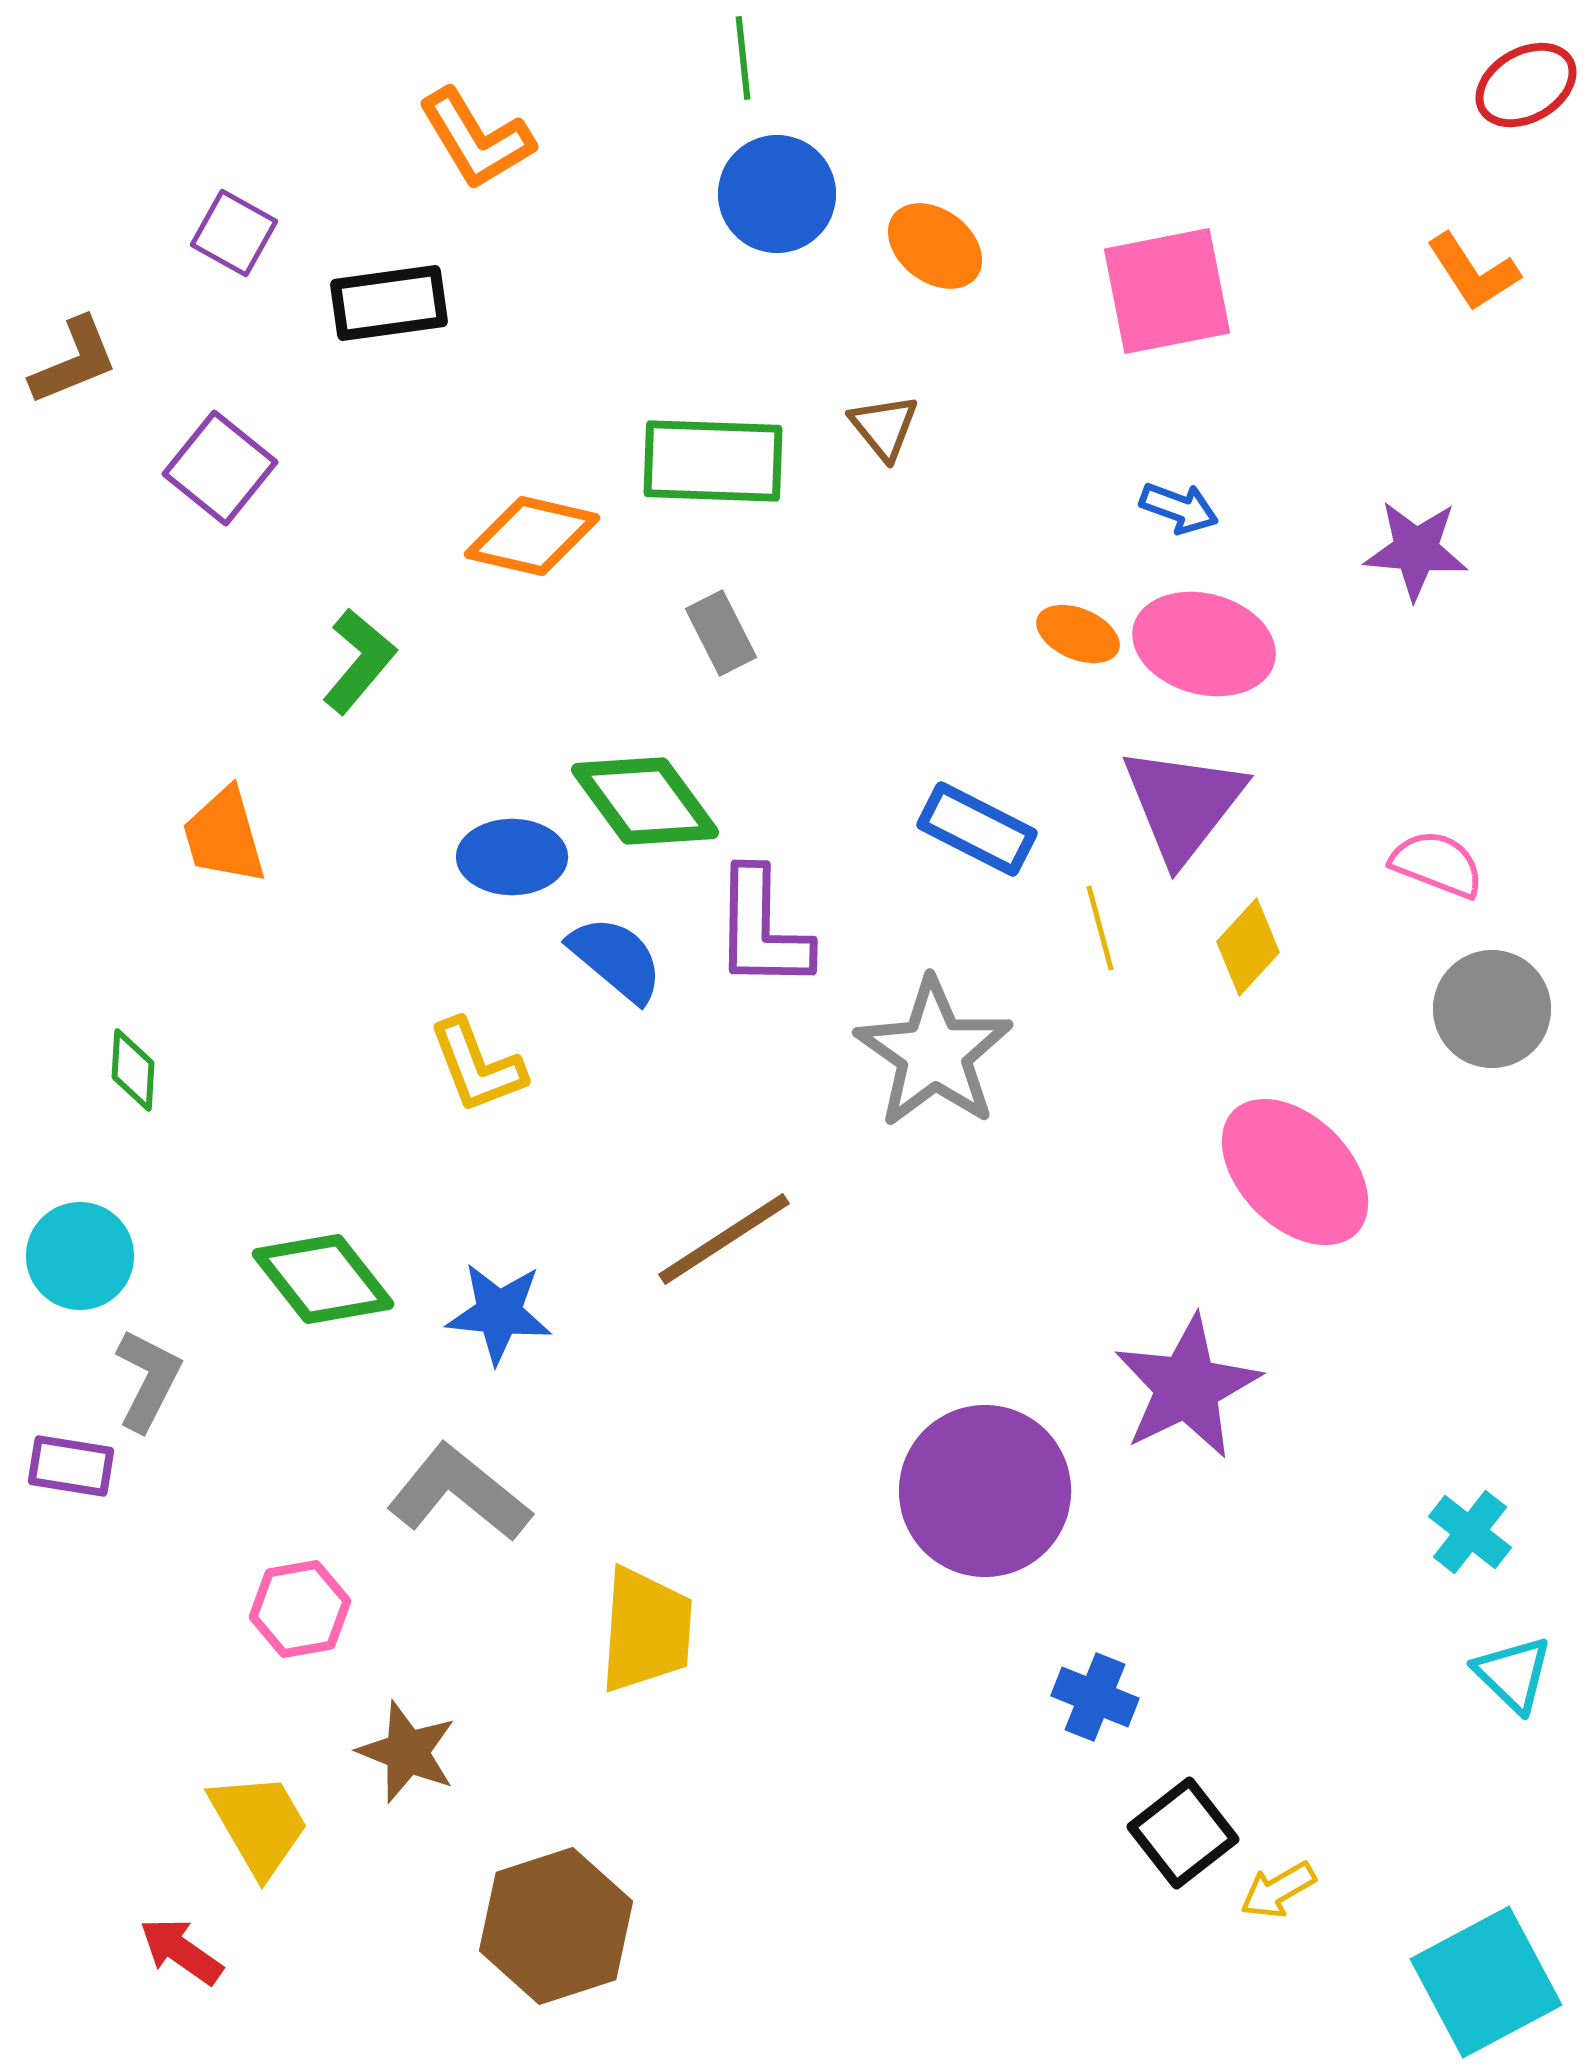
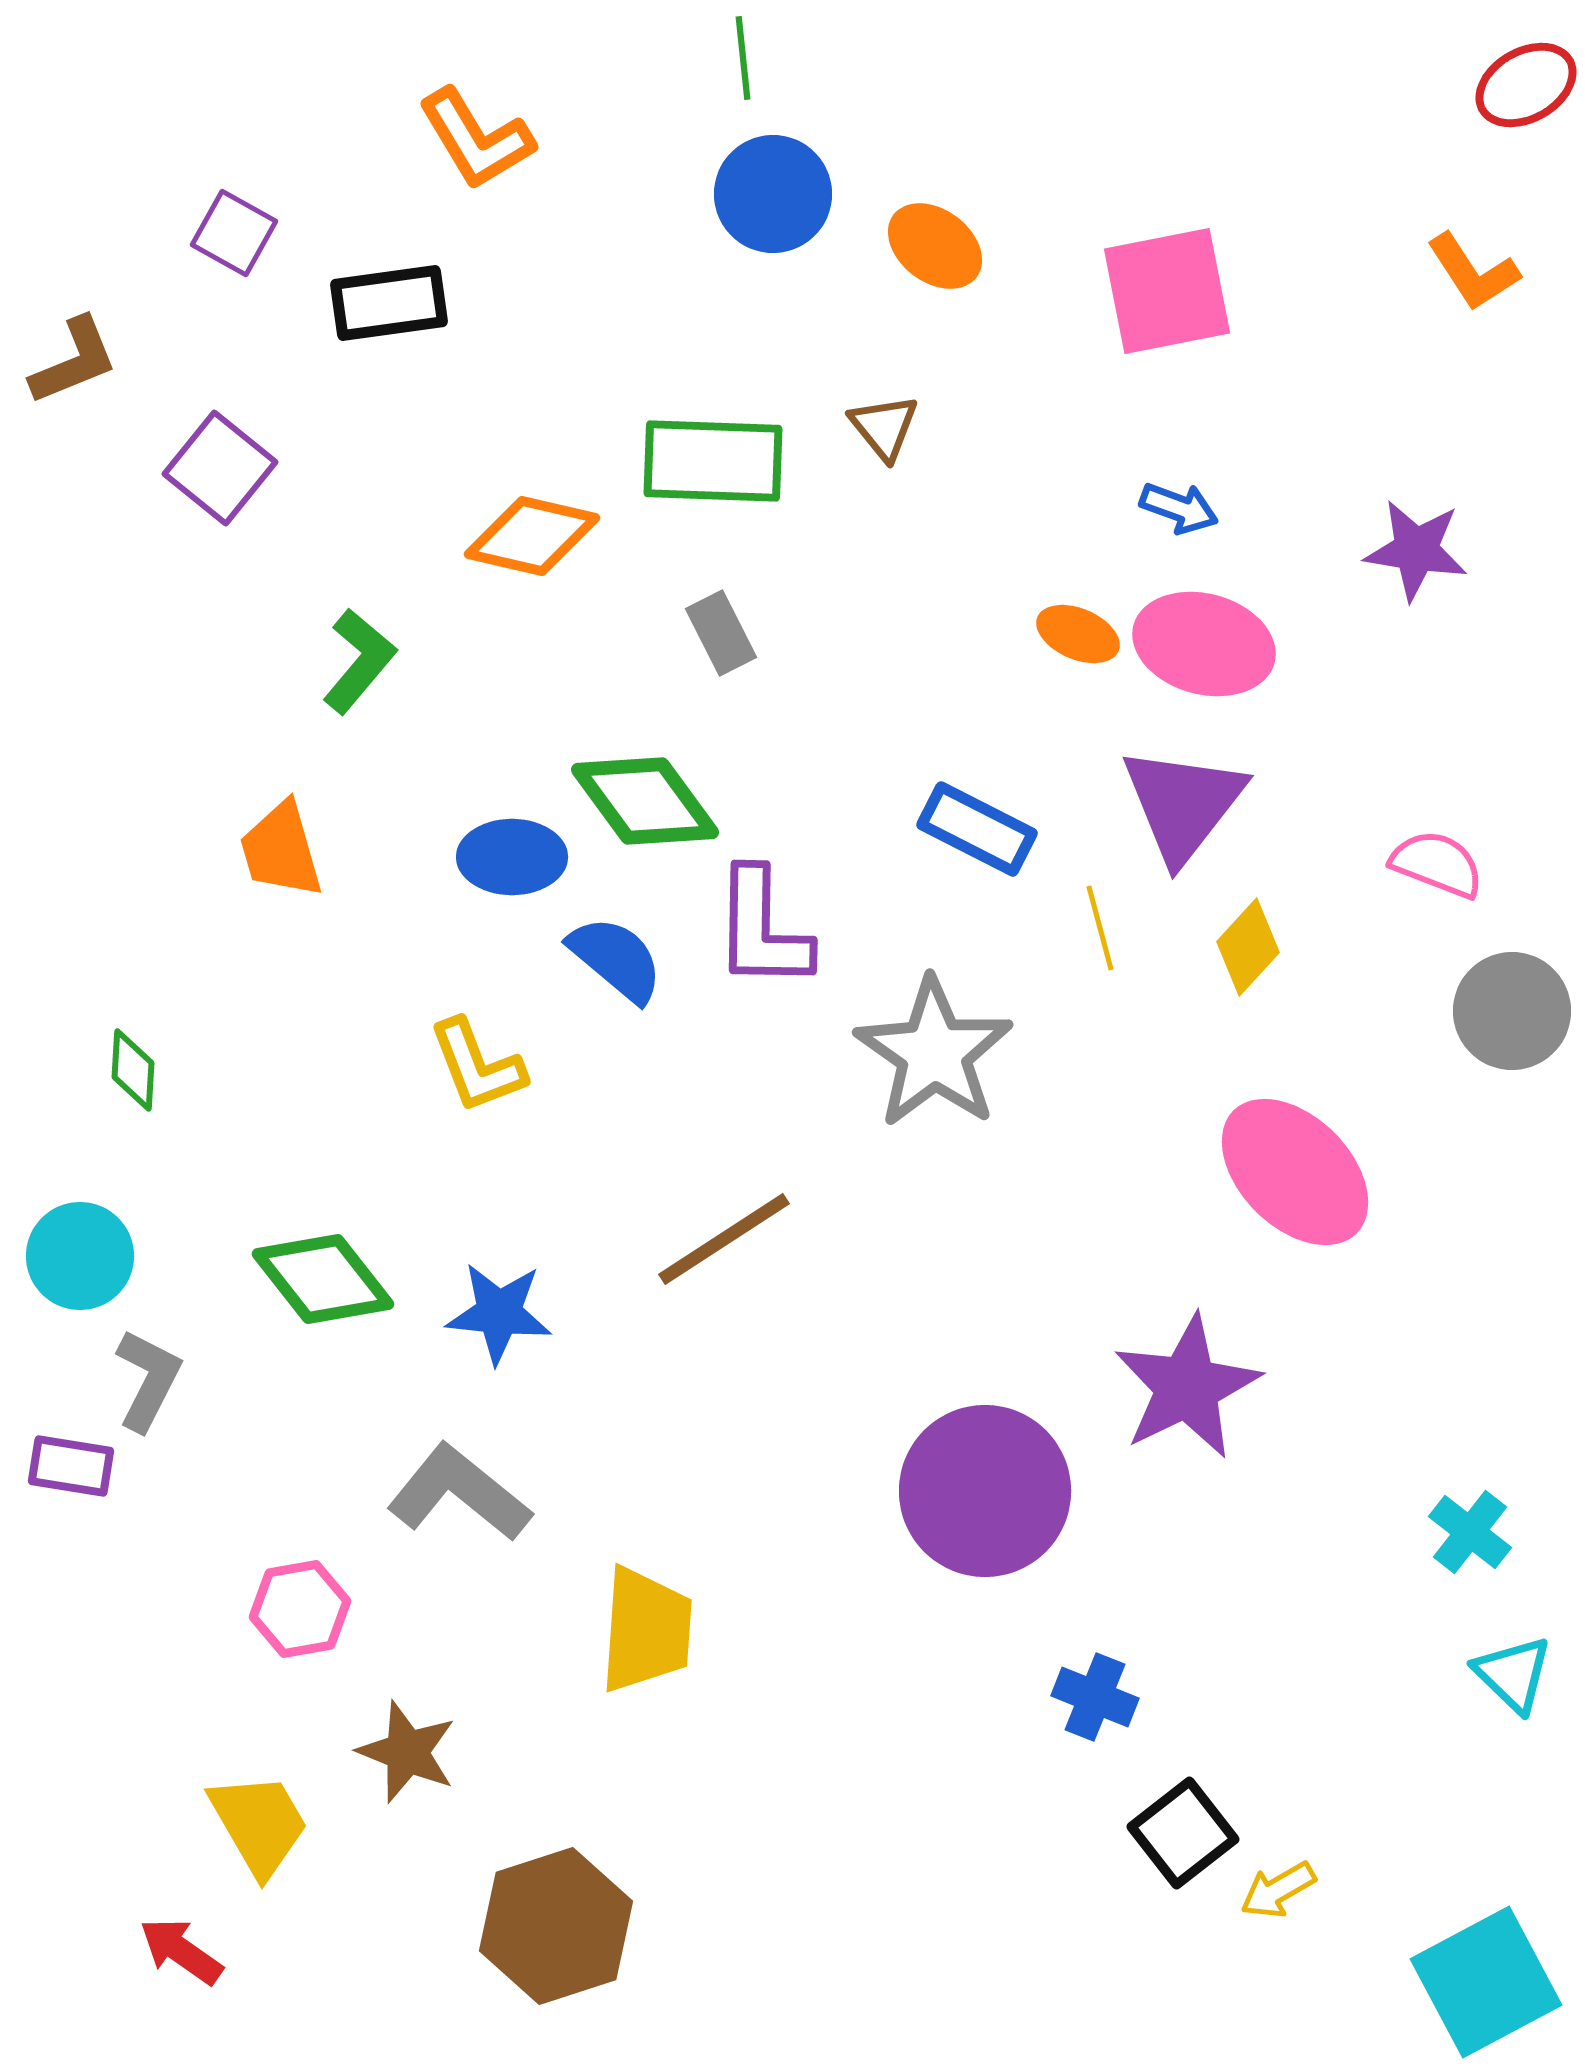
blue circle at (777, 194): moved 4 px left
purple star at (1416, 550): rotated 4 degrees clockwise
orange trapezoid at (224, 836): moved 57 px right, 14 px down
gray circle at (1492, 1009): moved 20 px right, 2 px down
